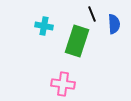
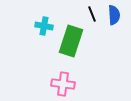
blue semicircle: moved 9 px up
green rectangle: moved 6 px left
